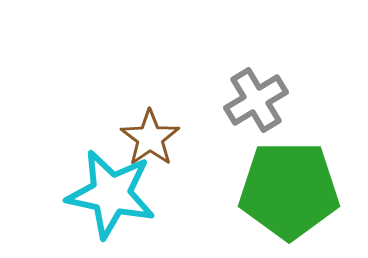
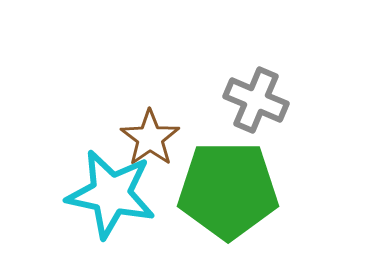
gray cross: rotated 36 degrees counterclockwise
green pentagon: moved 61 px left
